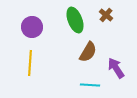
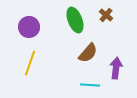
purple circle: moved 3 px left
brown semicircle: moved 1 px down; rotated 10 degrees clockwise
yellow line: rotated 15 degrees clockwise
purple arrow: rotated 40 degrees clockwise
